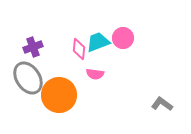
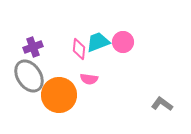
pink circle: moved 4 px down
pink semicircle: moved 6 px left, 5 px down
gray ellipse: moved 1 px right, 2 px up
